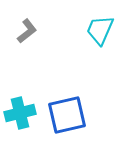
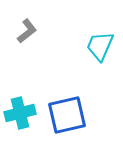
cyan trapezoid: moved 16 px down
